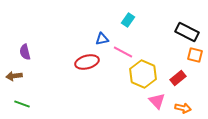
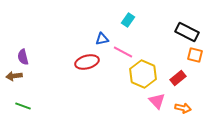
purple semicircle: moved 2 px left, 5 px down
green line: moved 1 px right, 2 px down
